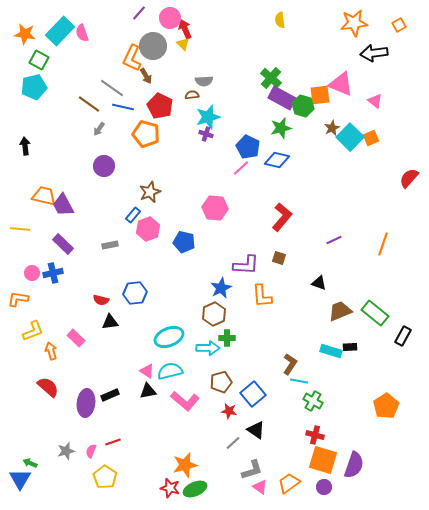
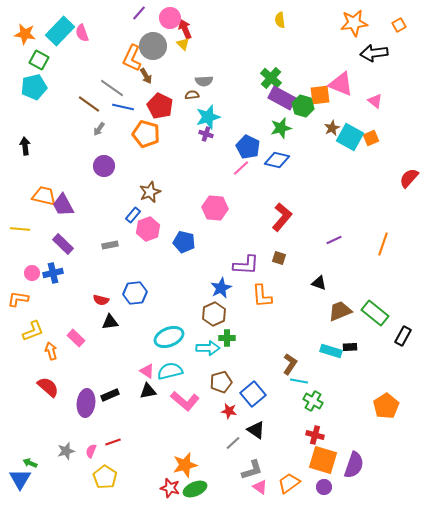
cyan square at (350, 137): rotated 16 degrees counterclockwise
